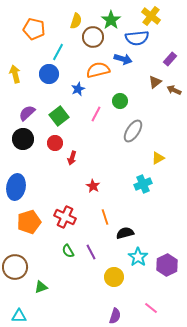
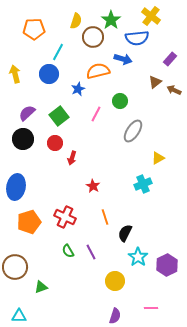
orange pentagon at (34, 29): rotated 15 degrees counterclockwise
orange semicircle at (98, 70): moved 1 px down
black semicircle at (125, 233): rotated 48 degrees counterclockwise
yellow circle at (114, 277): moved 1 px right, 4 px down
pink line at (151, 308): rotated 40 degrees counterclockwise
